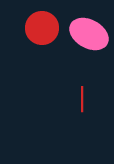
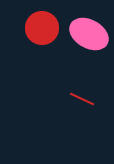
red line: rotated 65 degrees counterclockwise
